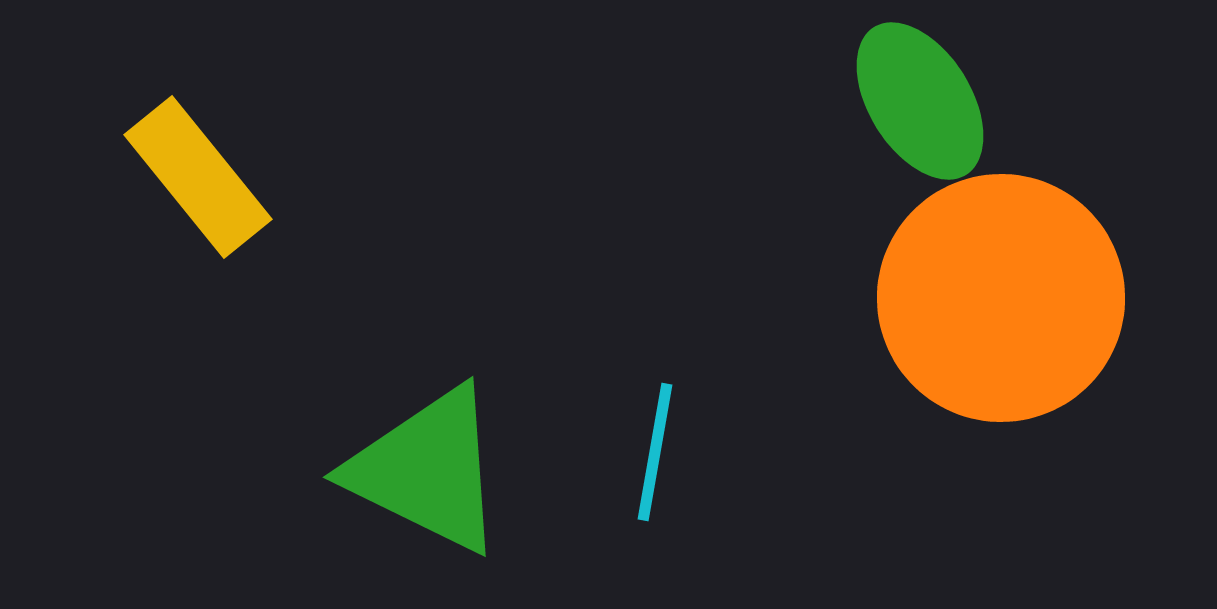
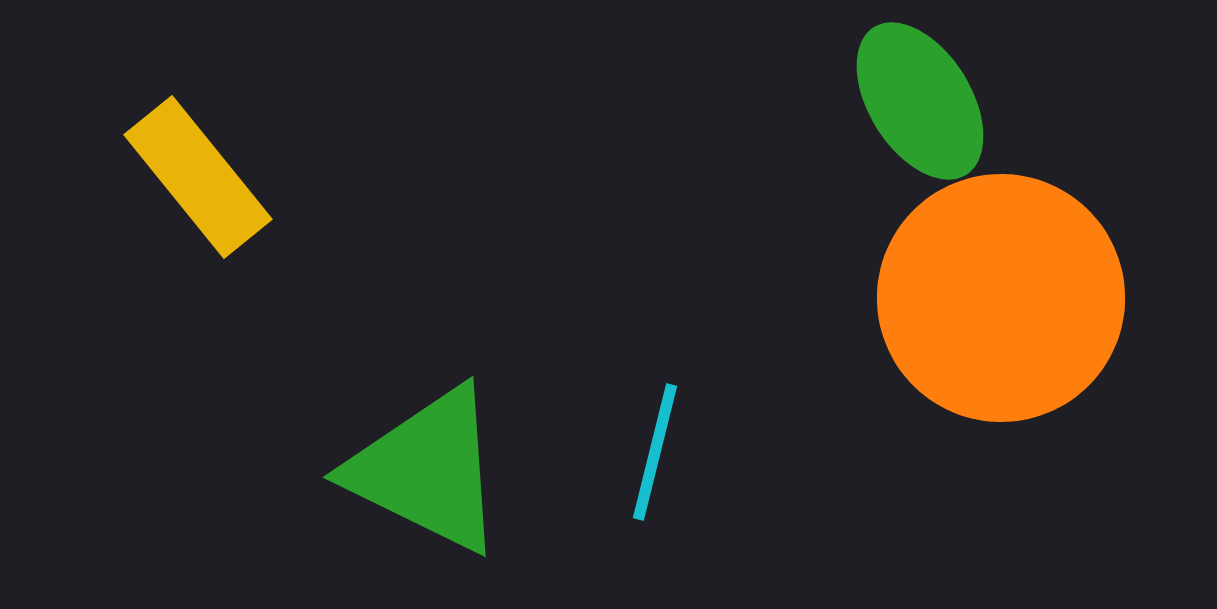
cyan line: rotated 4 degrees clockwise
